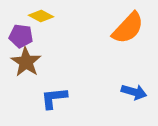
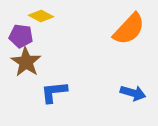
orange semicircle: moved 1 px right, 1 px down
blue arrow: moved 1 px left, 1 px down
blue L-shape: moved 6 px up
